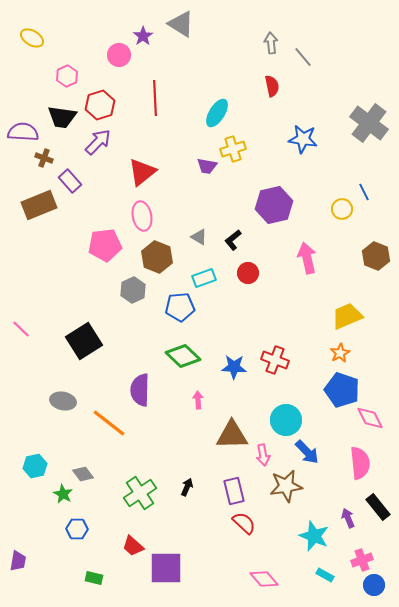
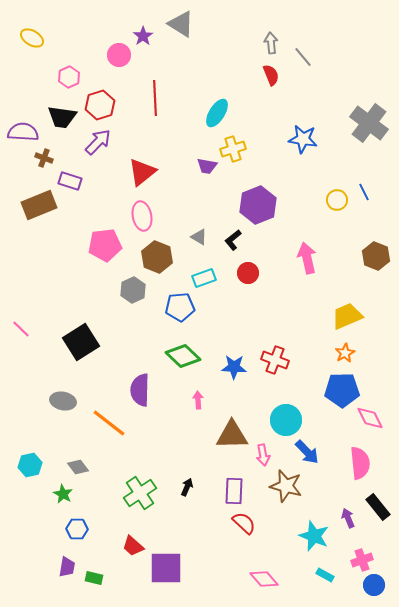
pink hexagon at (67, 76): moved 2 px right, 1 px down
red semicircle at (272, 86): moved 1 px left, 11 px up; rotated 10 degrees counterclockwise
purple rectangle at (70, 181): rotated 30 degrees counterclockwise
purple hexagon at (274, 205): moved 16 px left; rotated 9 degrees counterclockwise
yellow circle at (342, 209): moved 5 px left, 9 px up
black square at (84, 341): moved 3 px left, 1 px down
orange star at (340, 353): moved 5 px right
blue pentagon at (342, 390): rotated 20 degrees counterclockwise
cyan hexagon at (35, 466): moved 5 px left, 1 px up
gray diamond at (83, 474): moved 5 px left, 7 px up
brown star at (286, 486): rotated 24 degrees clockwise
purple rectangle at (234, 491): rotated 16 degrees clockwise
purple trapezoid at (18, 561): moved 49 px right, 6 px down
